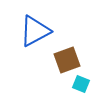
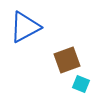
blue triangle: moved 10 px left, 4 px up
